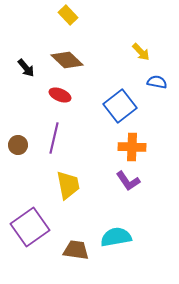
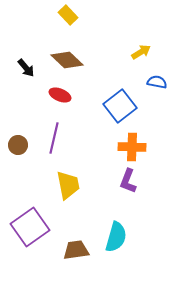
yellow arrow: rotated 78 degrees counterclockwise
purple L-shape: rotated 55 degrees clockwise
cyan semicircle: rotated 116 degrees clockwise
brown trapezoid: rotated 16 degrees counterclockwise
